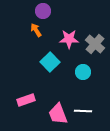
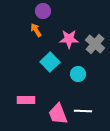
cyan circle: moved 5 px left, 2 px down
pink rectangle: rotated 18 degrees clockwise
